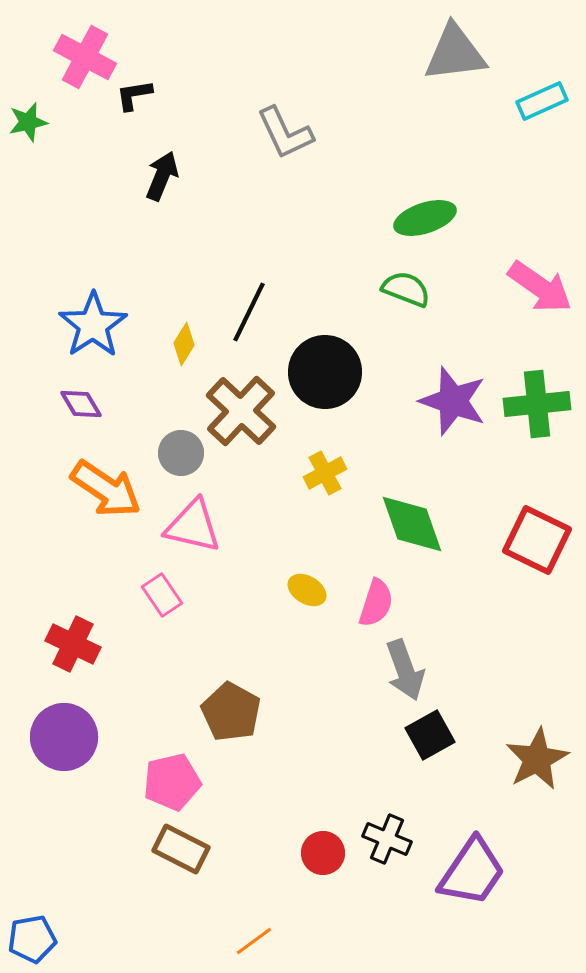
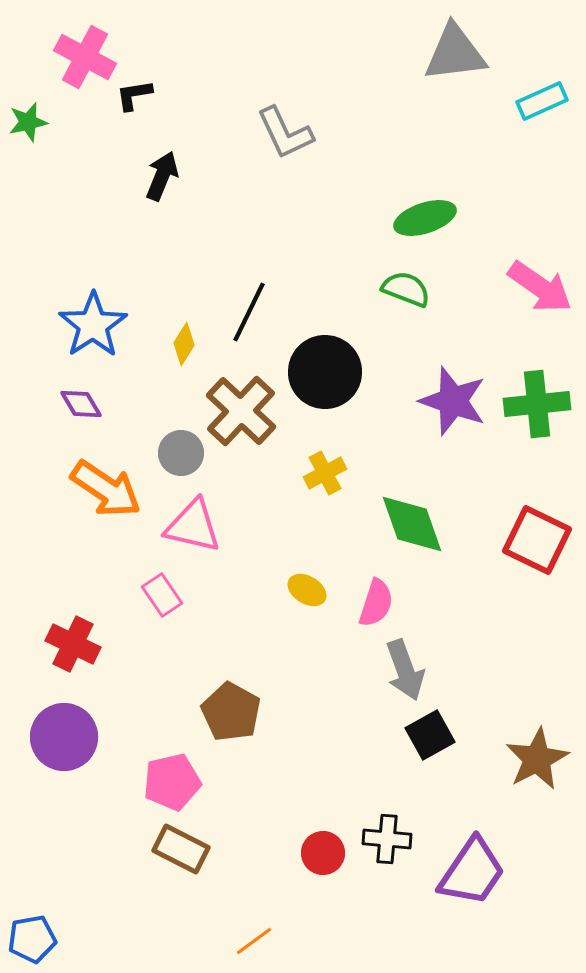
black cross: rotated 18 degrees counterclockwise
